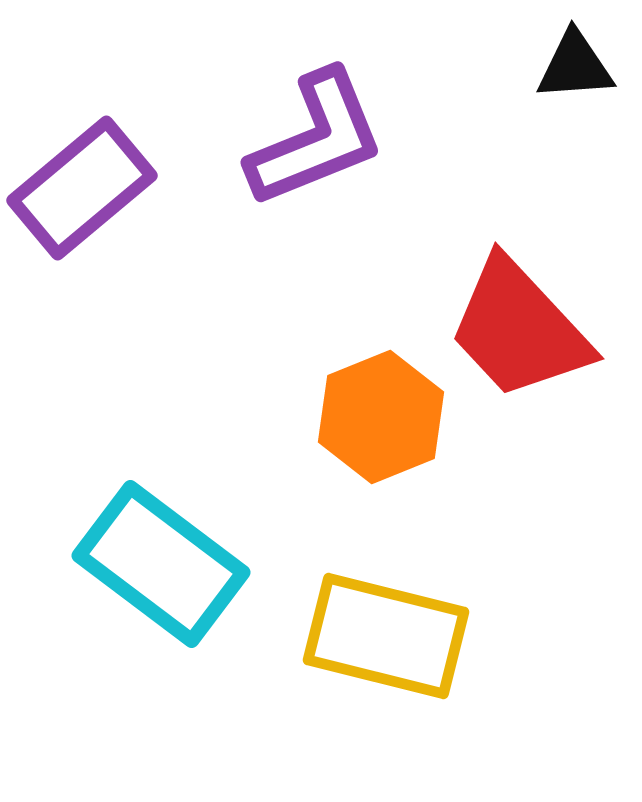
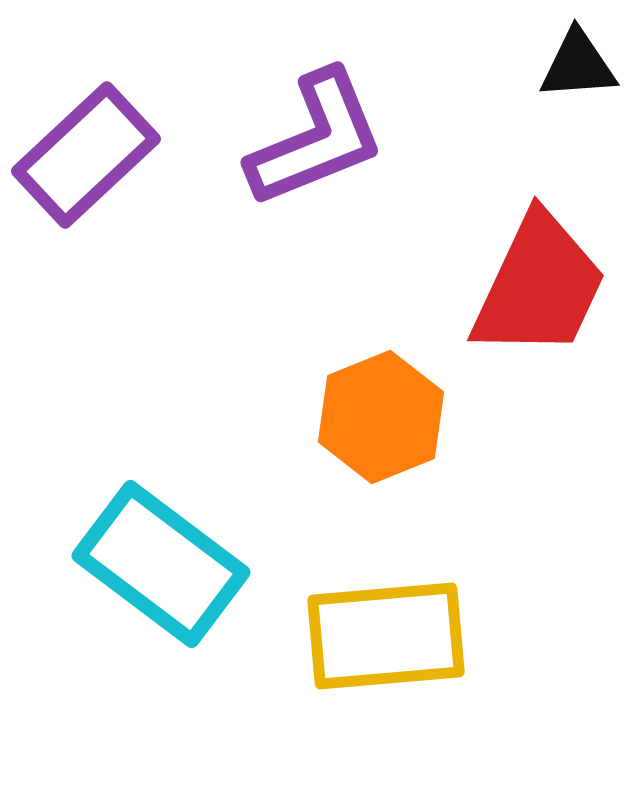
black triangle: moved 3 px right, 1 px up
purple rectangle: moved 4 px right, 33 px up; rotated 3 degrees counterclockwise
red trapezoid: moved 20 px right, 43 px up; rotated 112 degrees counterclockwise
yellow rectangle: rotated 19 degrees counterclockwise
